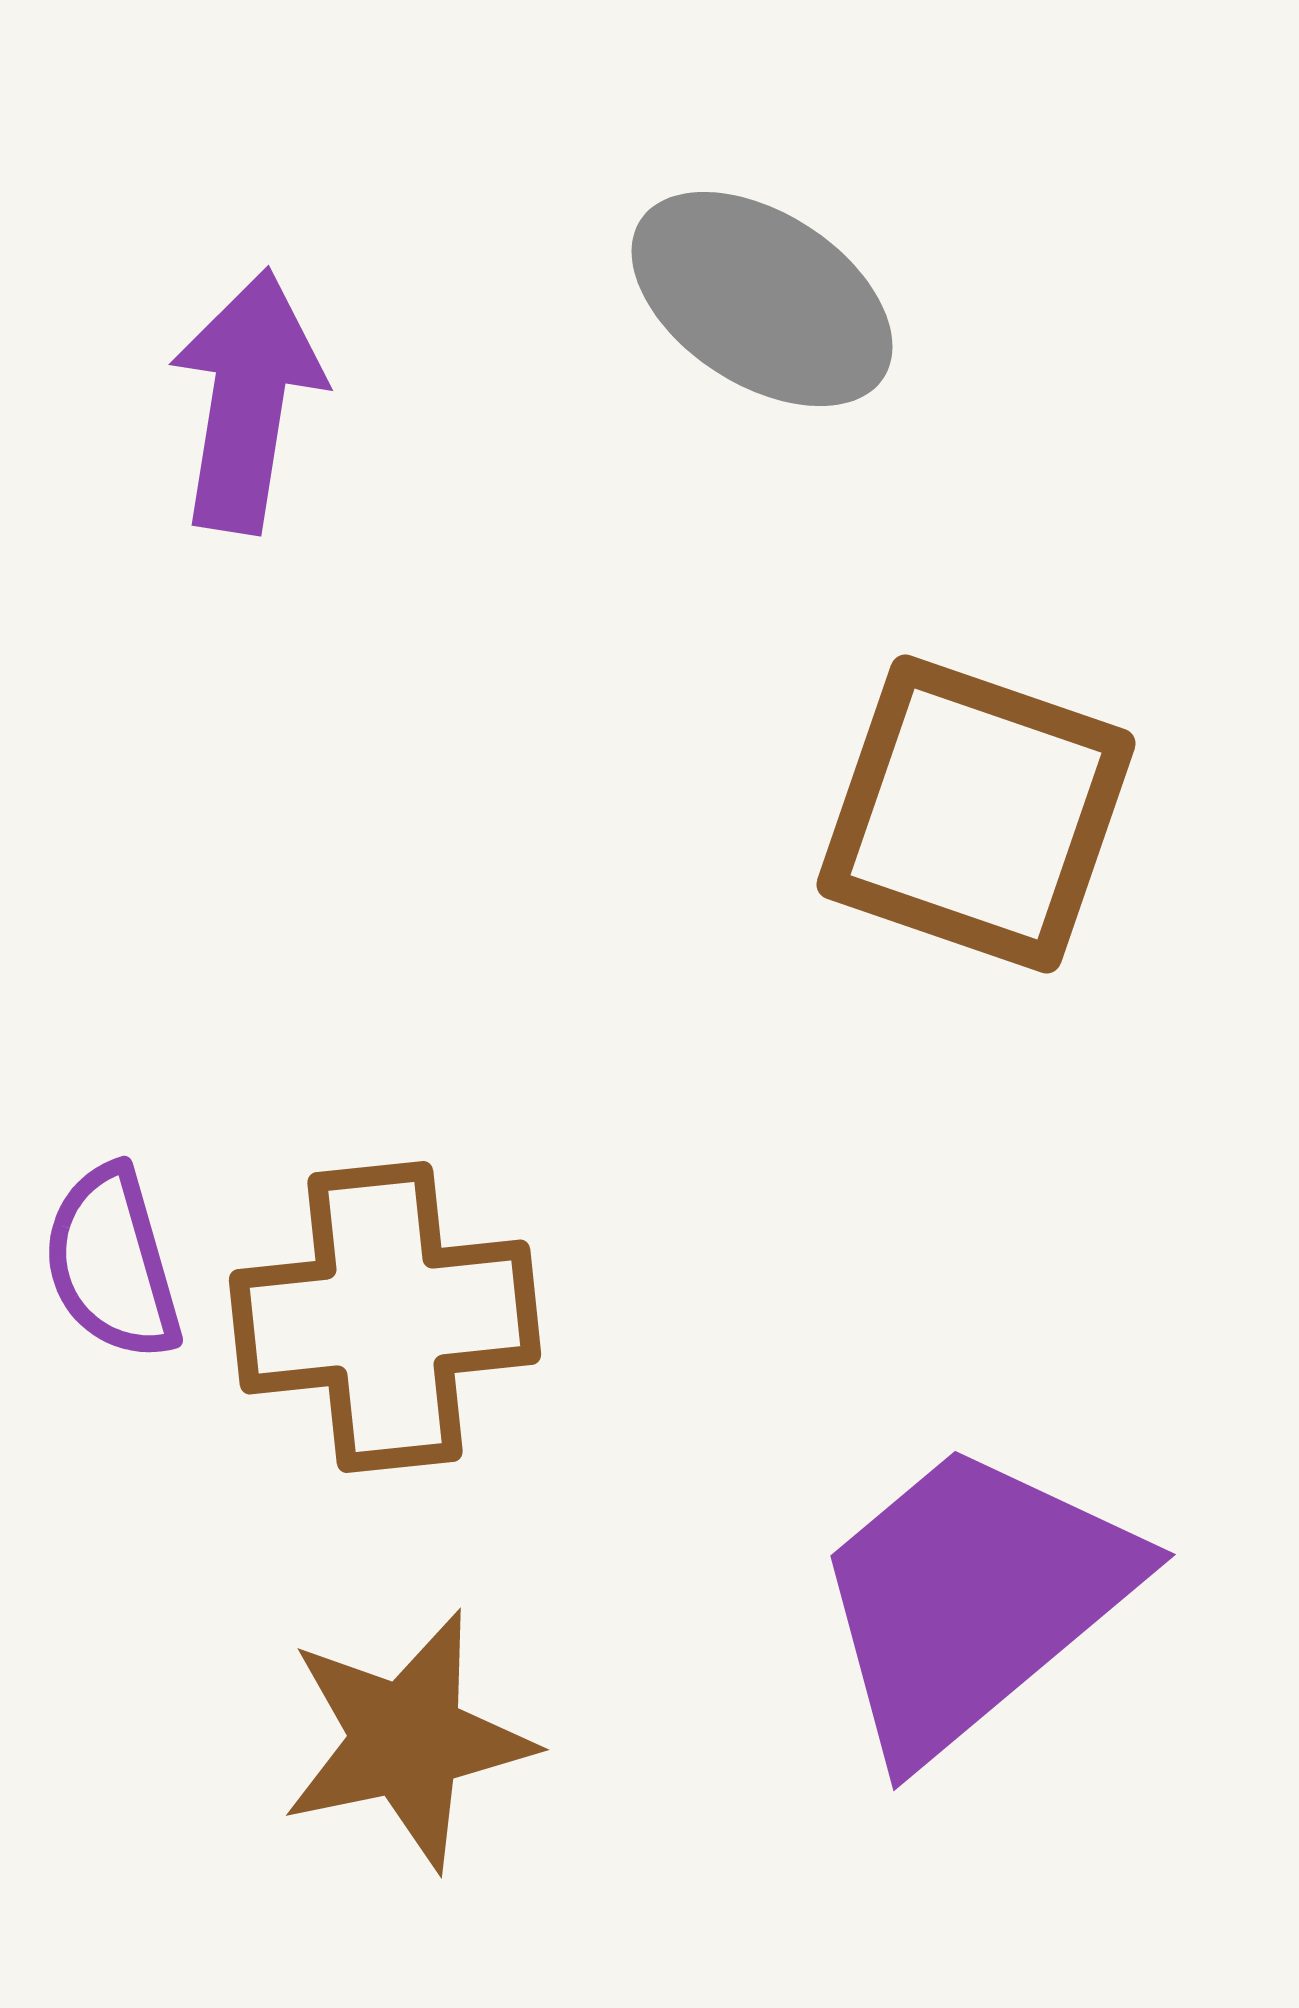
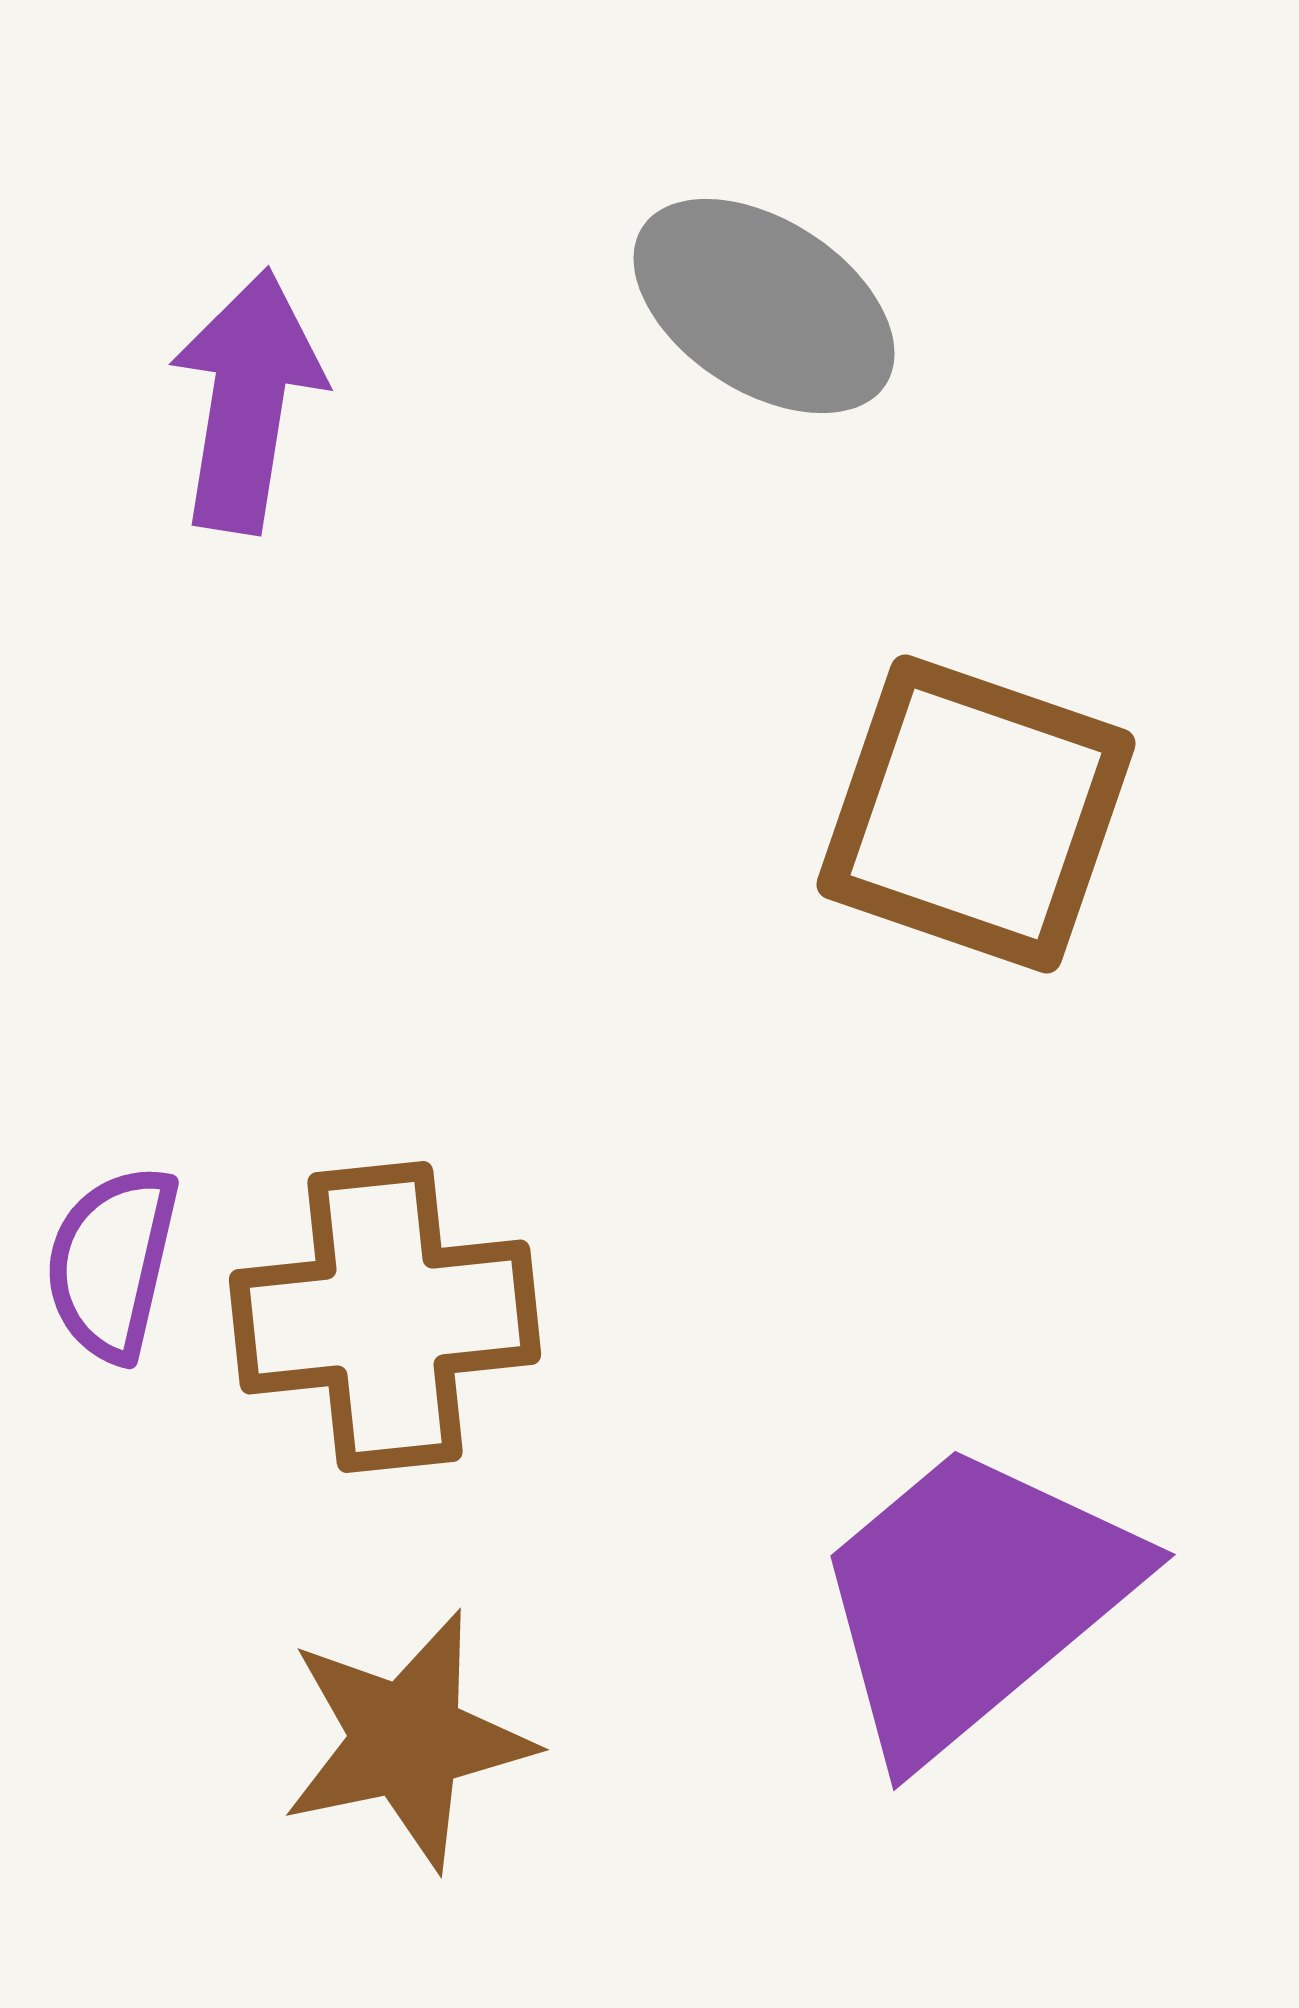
gray ellipse: moved 2 px right, 7 px down
purple semicircle: rotated 29 degrees clockwise
